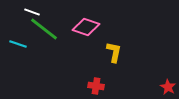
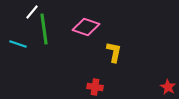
white line: rotated 70 degrees counterclockwise
green line: rotated 44 degrees clockwise
red cross: moved 1 px left, 1 px down
